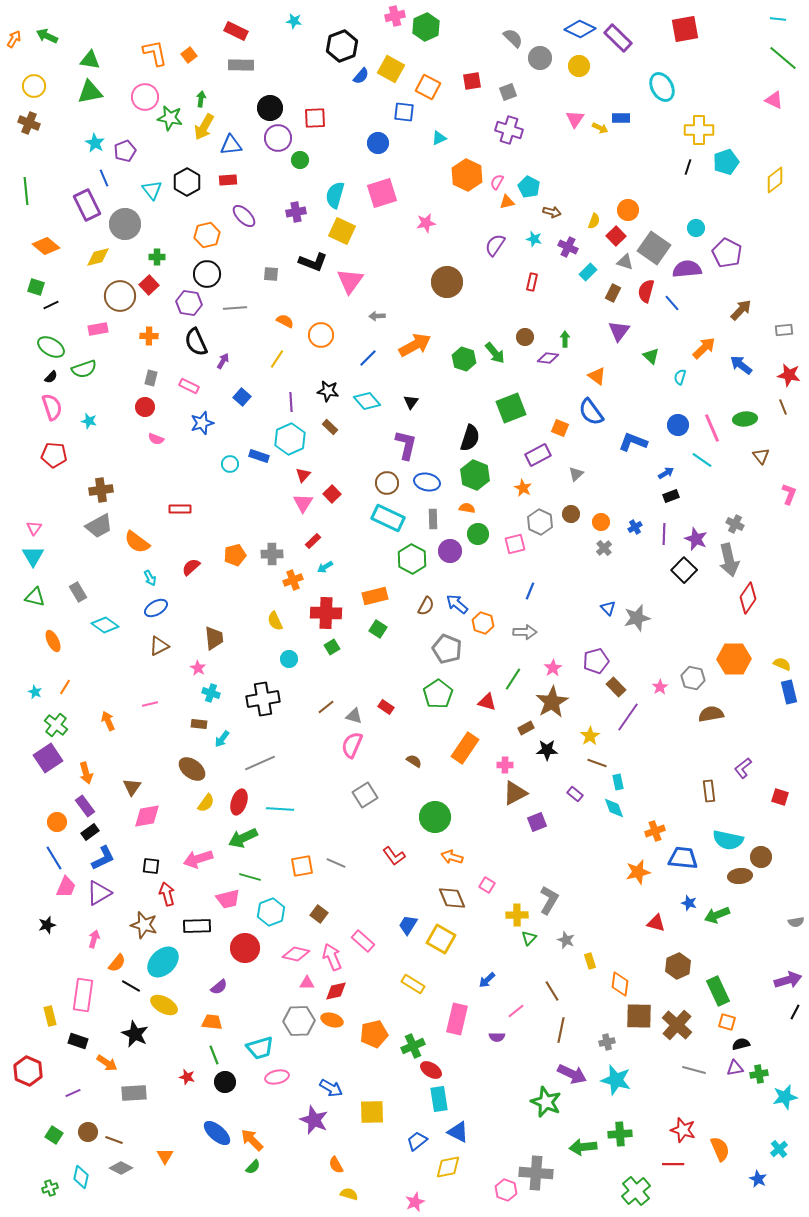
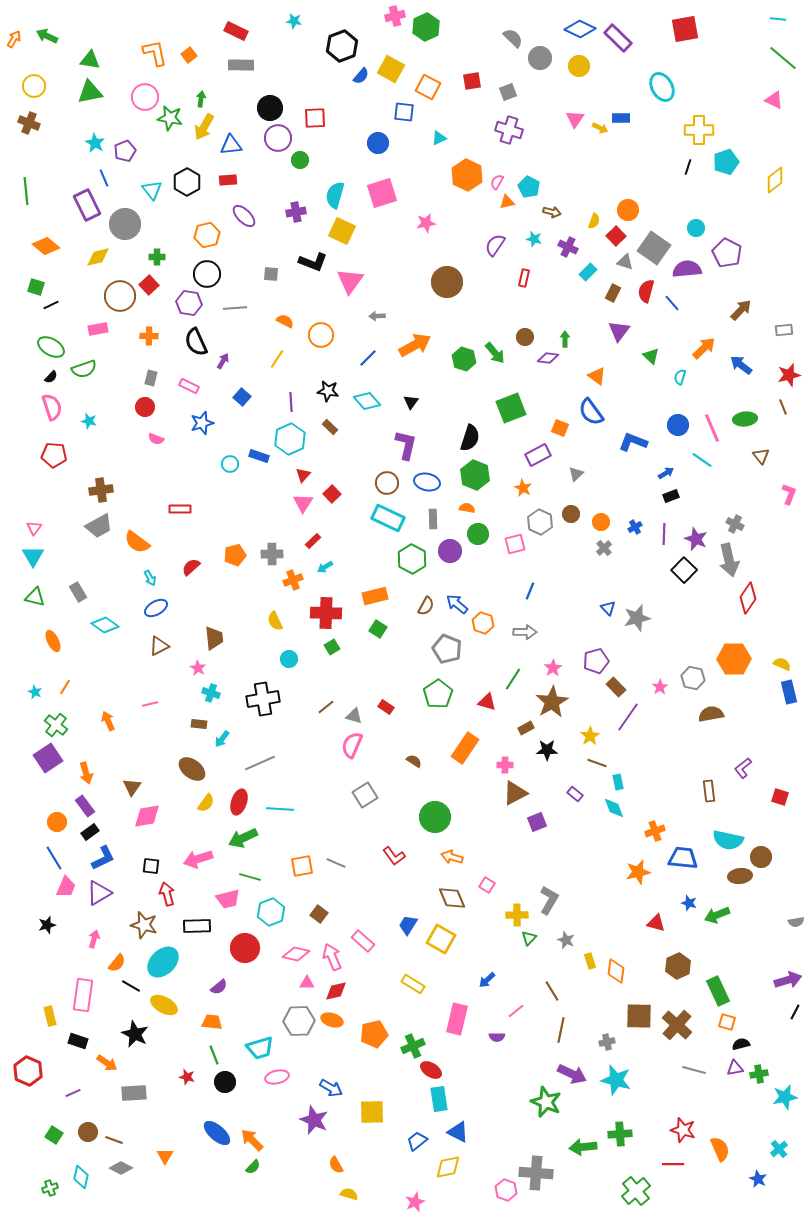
red rectangle at (532, 282): moved 8 px left, 4 px up
red star at (789, 375): rotated 25 degrees counterclockwise
orange diamond at (620, 984): moved 4 px left, 13 px up
